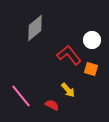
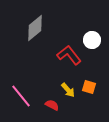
orange square: moved 2 px left, 18 px down
